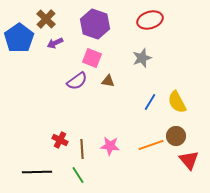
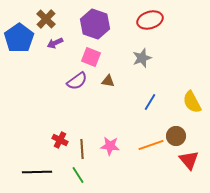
pink square: moved 1 px left, 1 px up
yellow semicircle: moved 15 px right
